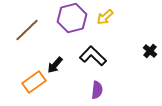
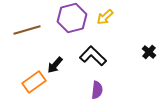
brown line: rotated 28 degrees clockwise
black cross: moved 1 px left, 1 px down
